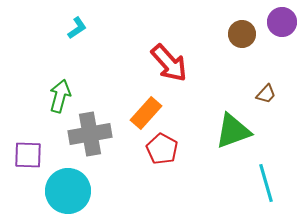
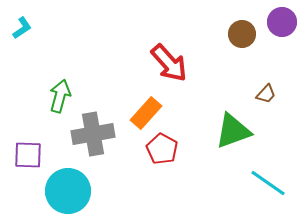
cyan L-shape: moved 55 px left
gray cross: moved 3 px right
cyan line: moved 2 px right; rotated 39 degrees counterclockwise
